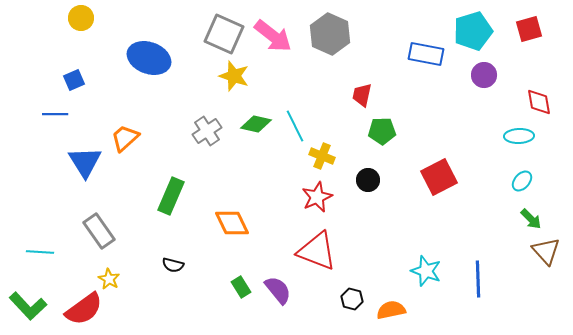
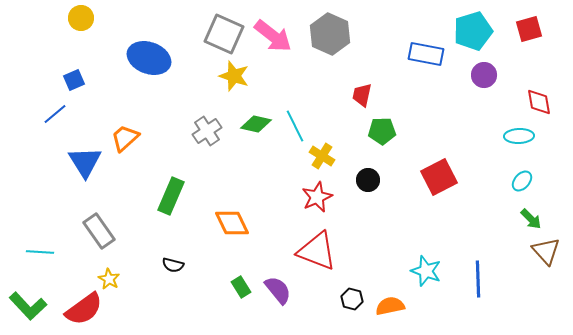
blue line at (55, 114): rotated 40 degrees counterclockwise
yellow cross at (322, 156): rotated 10 degrees clockwise
orange semicircle at (391, 310): moved 1 px left, 4 px up
